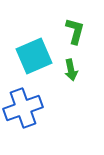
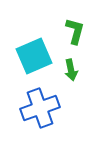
blue cross: moved 17 px right
